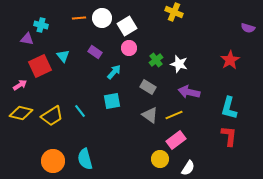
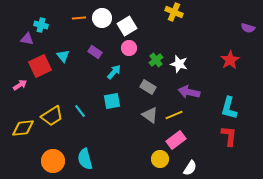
yellow diamond: moved 2 px right, 15 px down; rotated 20 degrees counterclockwise
white semicircle: moved 2 px right
